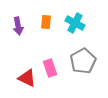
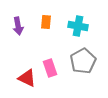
cyan cross: moved 3 px right, 3 px down; rotated 18 degrees counterclockwise
